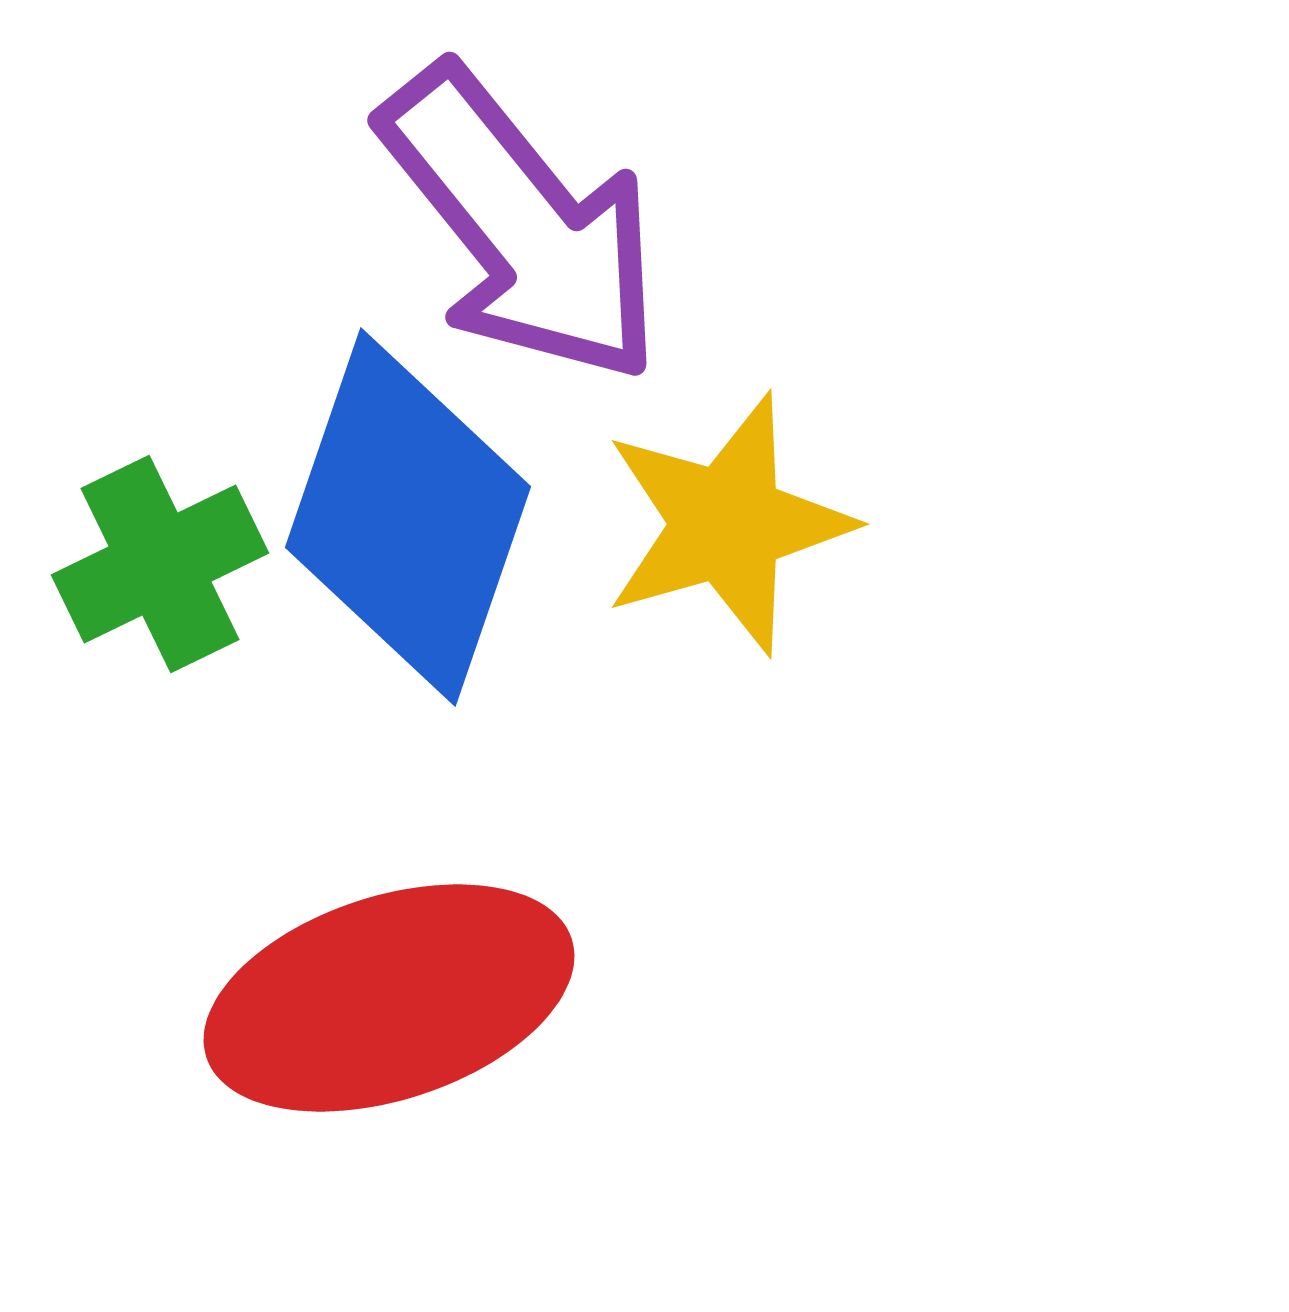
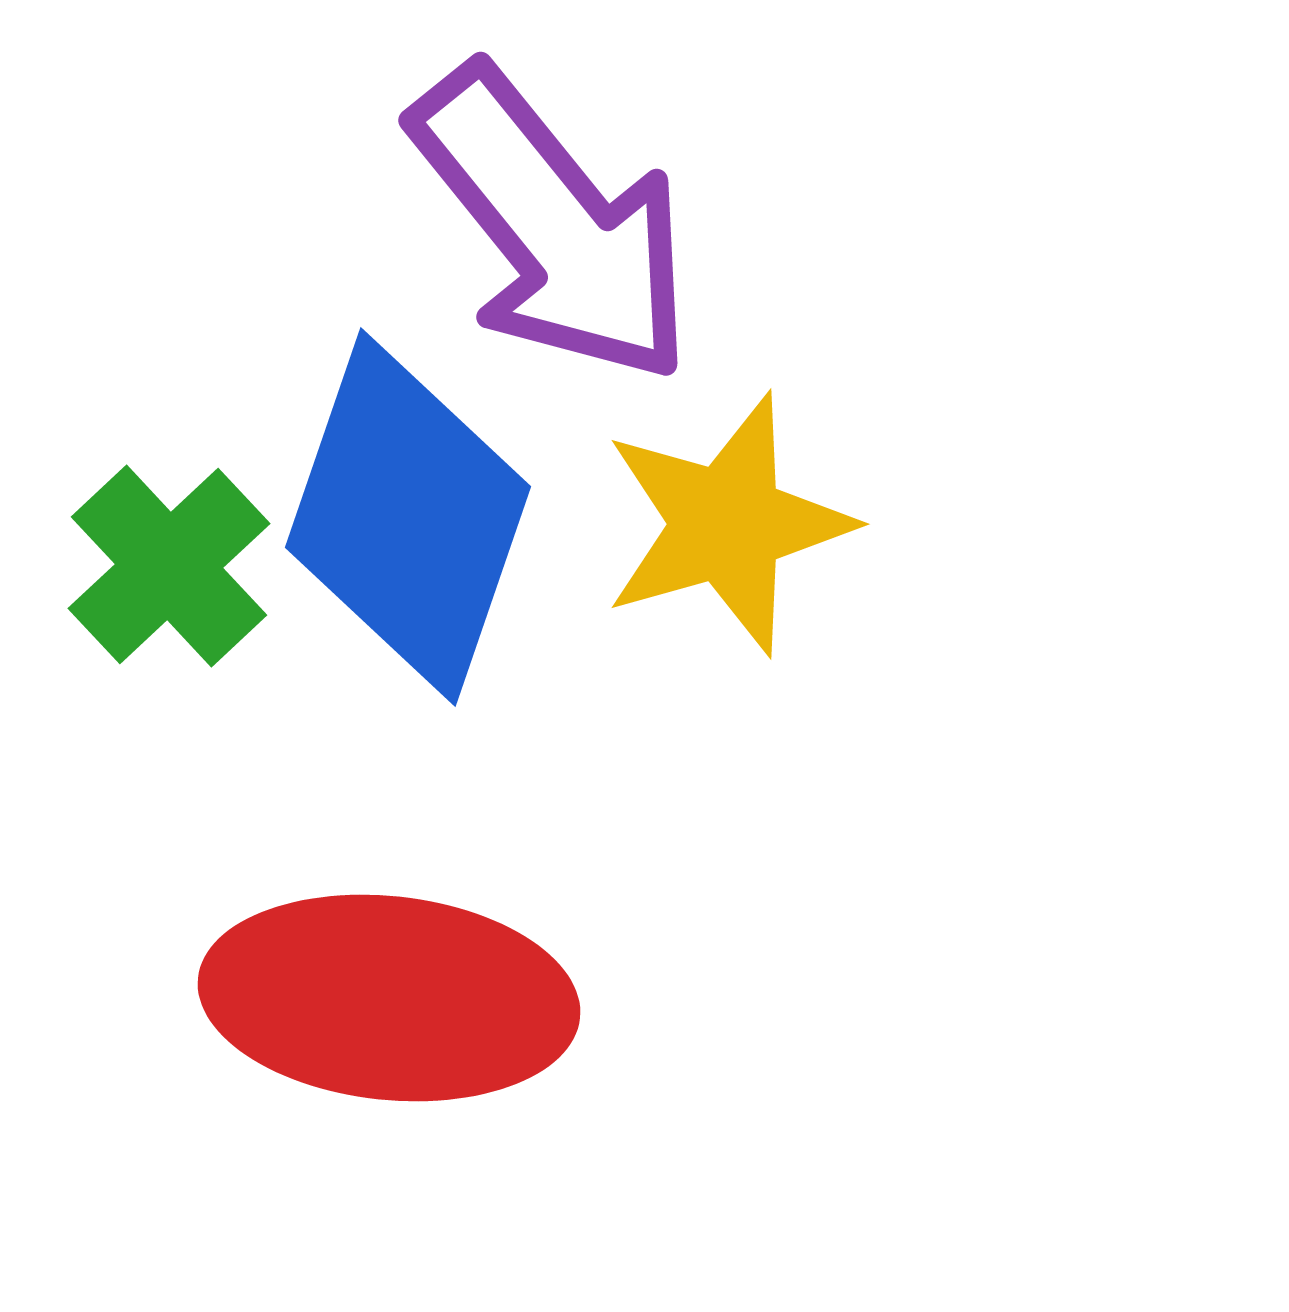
purple arrow: moved 31 px right
green cross: moved 9 px right, 2 px down; rotated 17 degrees counterclockwise
red ellipse: rotated 24 degrees clockwise
